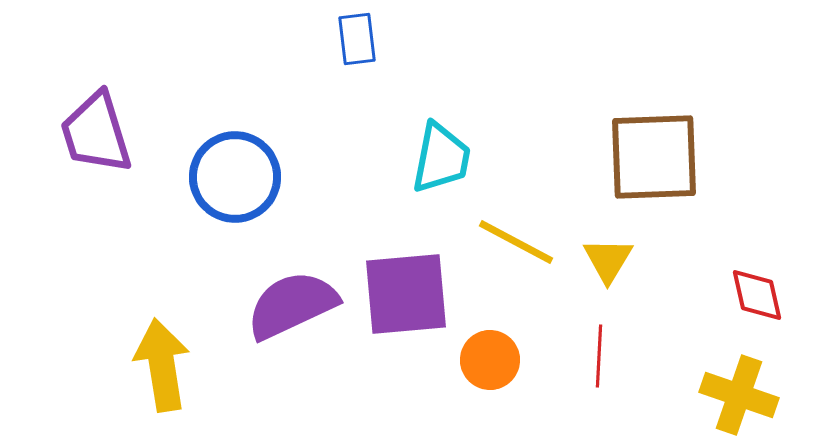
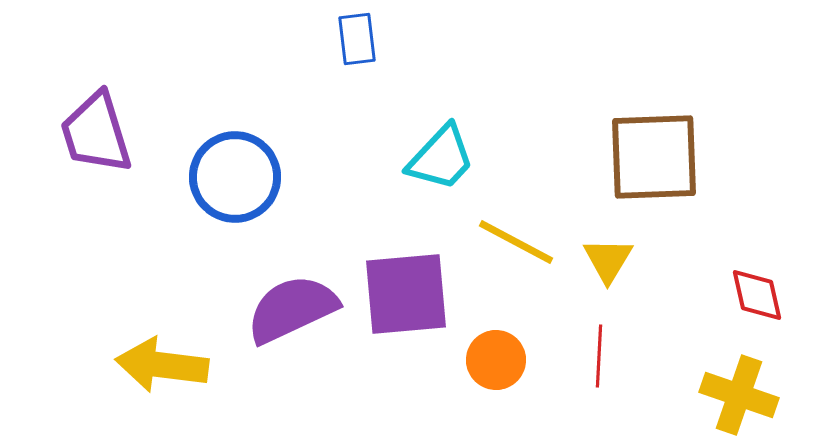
cyan trapezoid: rotated 32 degrees clockwise
purple semicircle: moved 4 px down
orange circle: moved 6 px right
yellow arrow: rotated 74 degrees counterclockwise
